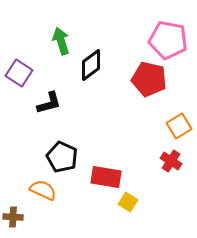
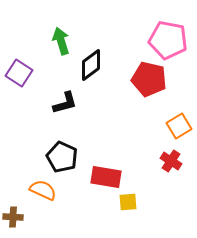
black L-shape: moved 16 px right
yellow square: rotated 36 degrees counterclockwise
